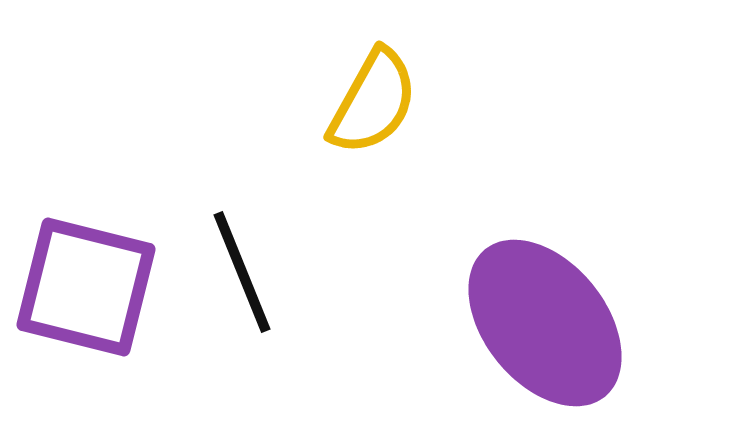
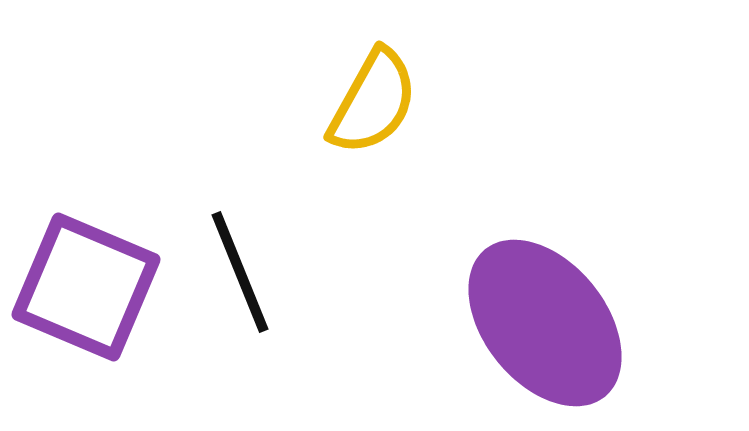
black line: moved 2 px left
purple square: rotated 9 degrees clockwise
